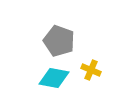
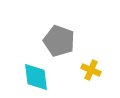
cyan diamond: moved 18 px left, 1 px up; rotated 72 degrees clockwise
